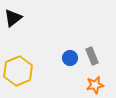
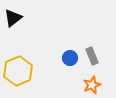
orange star: moved 3 px left; rotated 12 degrees counterclockwise
